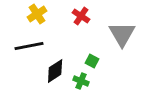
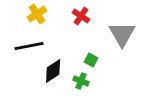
green square: moved 1 px left, 1 px up
black diamond: moved 2 px left
